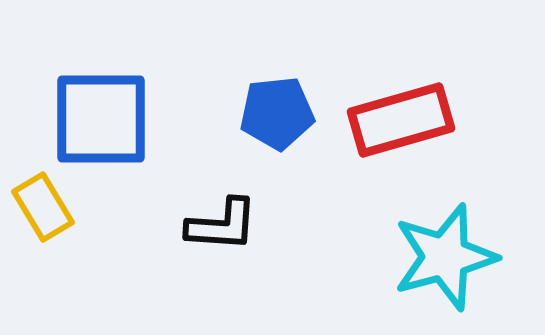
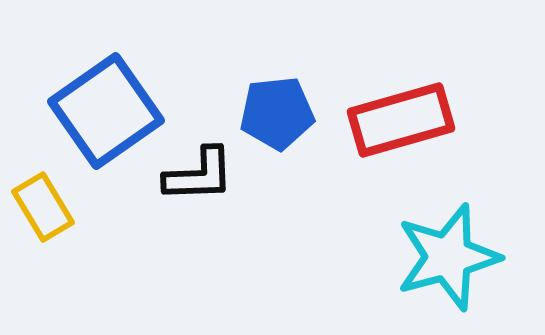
blue square: moved 5 px right, 8 px up; rotated 35 degrees counterclockwise
black L-shape: moved 23 px left, 50 px up; rotated 6 degrees counterclockwise
cyan star: moved 3 px right
